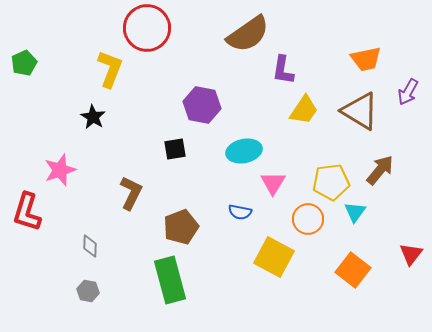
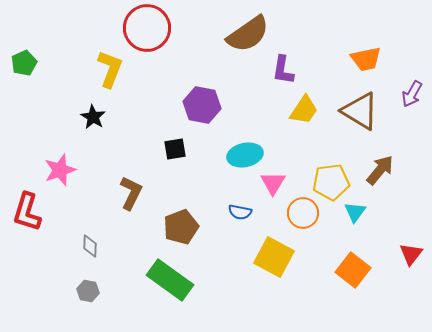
purple arrow: moved 4 px right, 2 px down
cyan ellipse: moved 1 px right, 4 px down
orange circle: moved 5 px left, 6 px up
green rectangle: rotated 39 degrees counterclockwise
